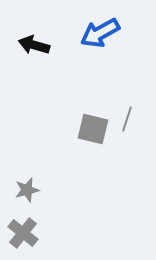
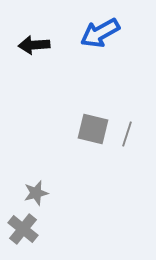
black arrow: rotated 20 degrees counterclockwise
gray line: moved 15 px down
gray star: moved 9 px right, 3 px down
gray cross: moved 4 px up
